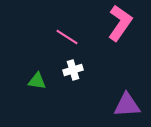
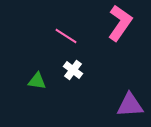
pink line: moved 1 px left, 1 px up
white cross: rotated 36 degrees counterclockwise
purple triangle: moved 3 px right
